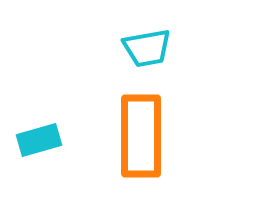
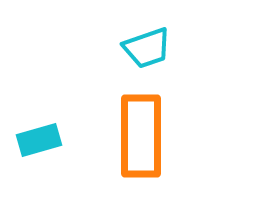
cyan trapezoid: rotated 9 degrees counterclockwise
